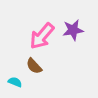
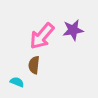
brown semicircle: moved 1 px up; rotated 48 degrees clockwise
cyan semicircle: moved 2 px right
